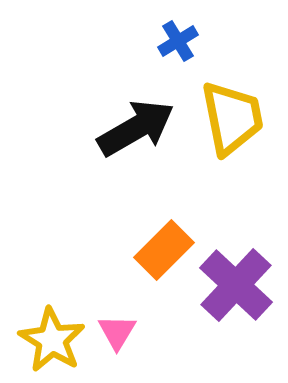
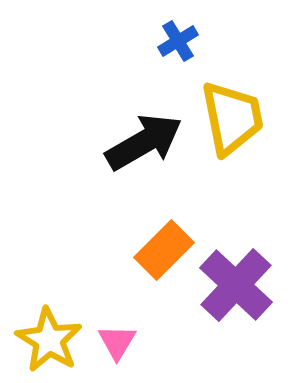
black arrow: moved 8 px right, 14 px down
pink triangle: moved 10 px down
yellow star: moved 3 px left
